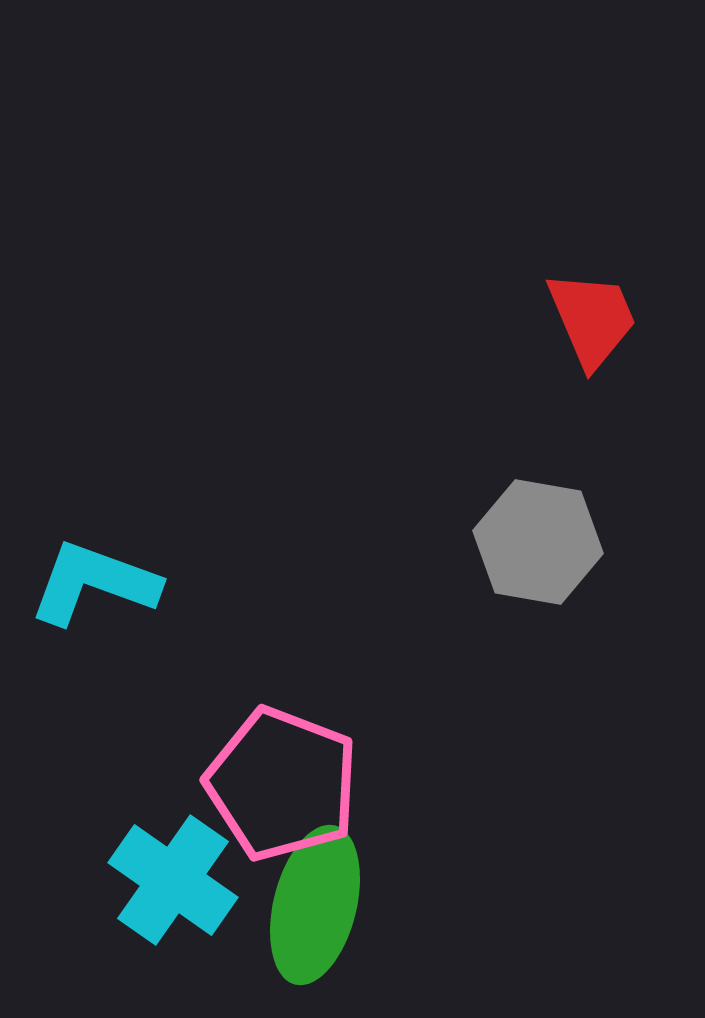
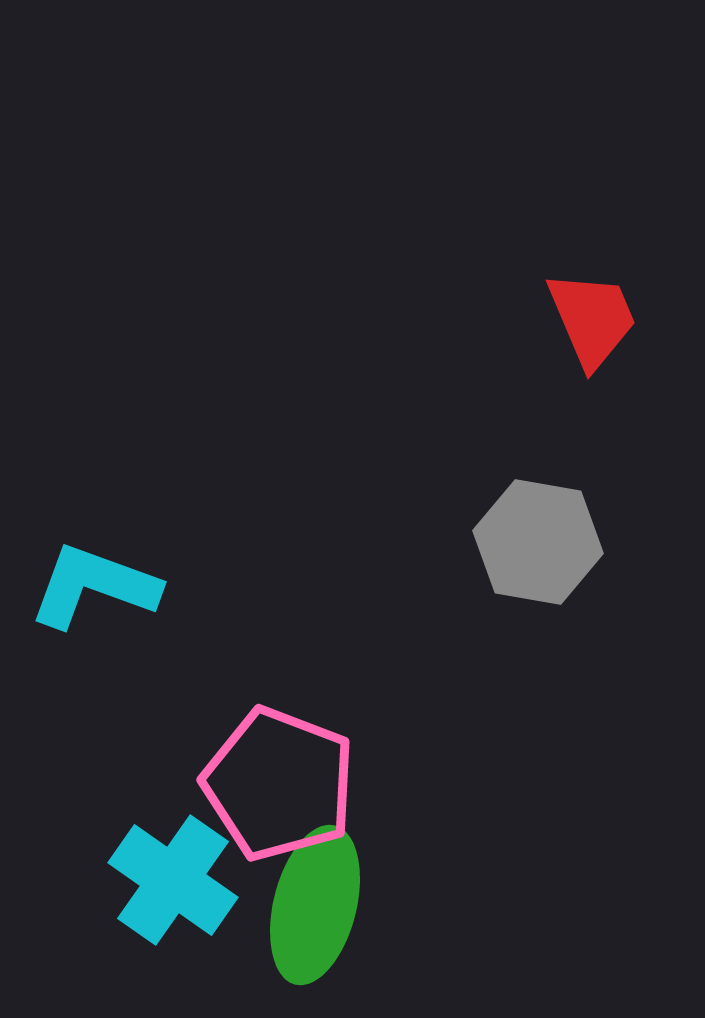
cyan L-shape: moved 3 px down
pink pentagon: moved 3 px left
